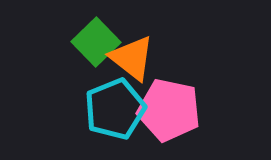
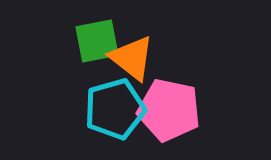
green square: moved 1 px right, 1 px up; rotated 33 degrees clockwise
cyan pentagon: rotated 6 degrees clockwise
